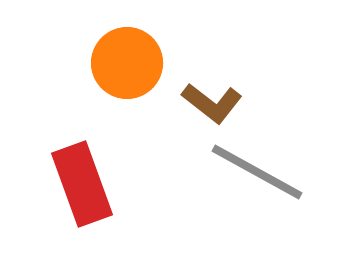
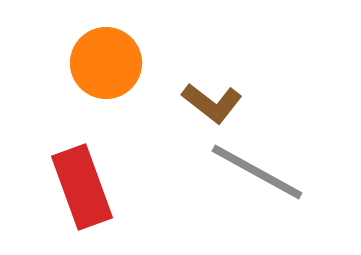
orange circle: moved 21 px left
red rectangle: moved 3 px down
